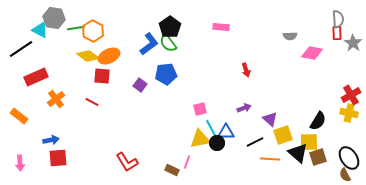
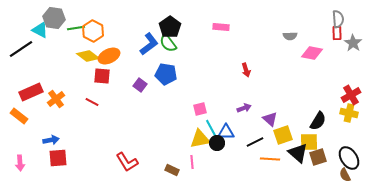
blue pentagon at (166, 74): rotated 15 degrees clockwise
red rectangle at (36, 77): moved 5 px left, 15 px down
pink line at (187, 162): moved 5 px right; rotated 24 degrees counterclockwise
